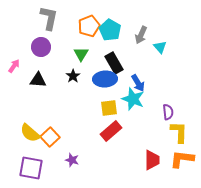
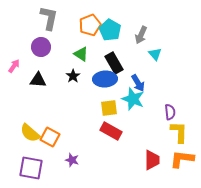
orange pentagon: moved 1 px right, 1 px up
cyan triangle: moved 5 px left, 7 px down
green triangle: rotated 28 degrees counterclockwise
purple semicircle: moved 2 px right
red rectangle: rotated 70 degrees clockwise
orange square: rotated 18 degrees counterclockwise
